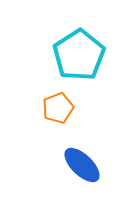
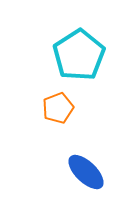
blue ellipse: moved 4 px right, 7 px down
